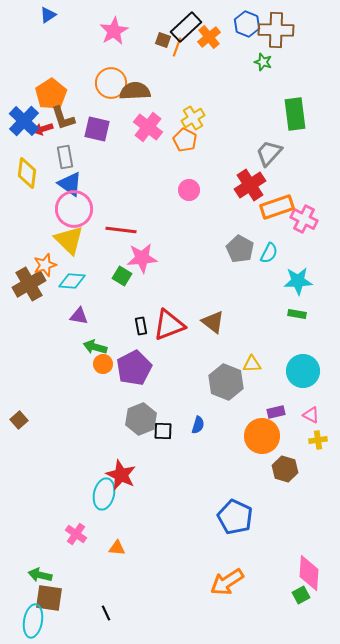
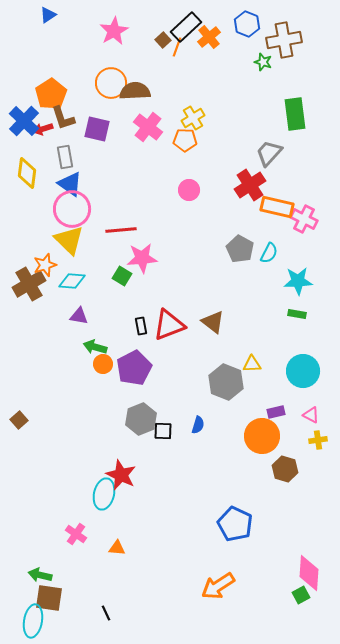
brown cross at (276, 30): moved 8 px right, 10 px down; rotated 12 degrees counterclockwise
brown square at (163, 40): rotated 28 degrees clockwise
orange pentagon at (185, 140): rotated 25 degrees counterclockwise
orange rectangle at (277, 207): rotated 32 degrees clockwise
pink circle at (74, 209): moved 2 px left
red line at (121, 230): rotated 12 degrees counterclockwise
blue pentagon at (235, 517): moved 7 px down
orange arrow at (227, 582): moved 9 px left, 4 px down
